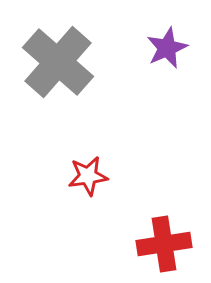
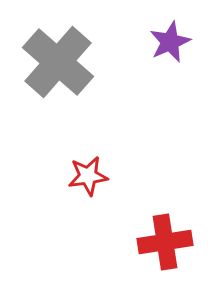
purple star: moved 3 px right, 6 px up
red cross: moved 1 px right, 2 px up
